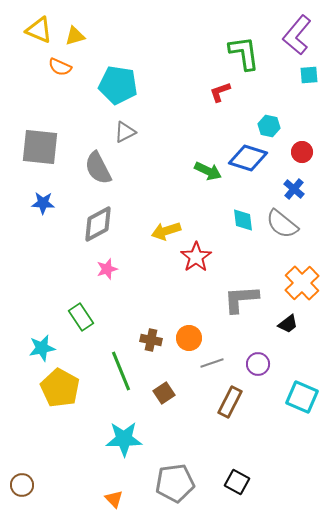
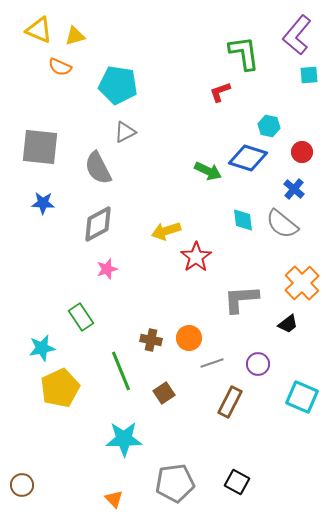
yellow pentagon at (60, 388): rotated 18 degrees clockwise
